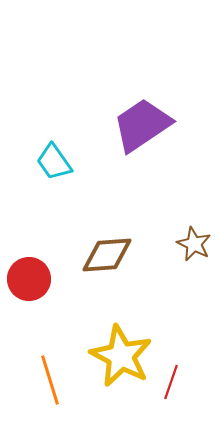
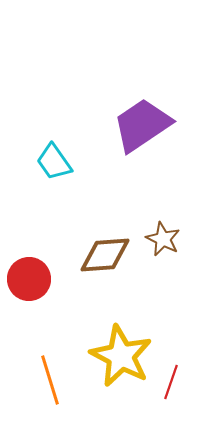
brown star: moved 31 px left, 5 px up
brown diamond: moved 2 px left
